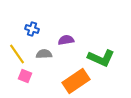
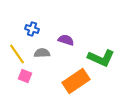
purple semicircle: rotated 28 degrees clockwise
gray semicircle: moved 2 px left, 1 px up
